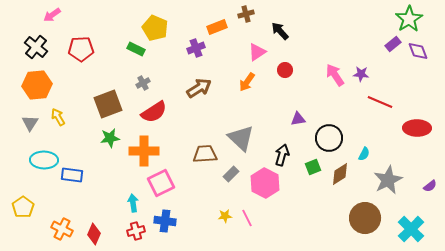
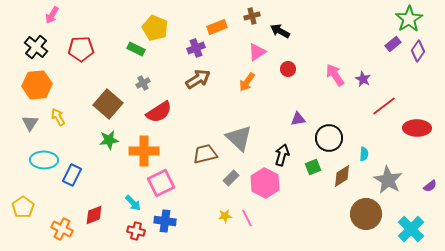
brown cross at (246, 14): moved 6 px right, 2 px down
pink arrow at (52, 15): rotated 24 degrees counterclockwise
black arrow at (280, 31): rotated 18 degrees counterclockwise
purple diamond at (418, 51): rotated 55 degrees clockwise
red circle at (285, 70): moved 3 px right, 1 px up
purple star at (361, 74): moved 2 px right, 5 px down; rotated 21 degrees clockwise
brown arrow at (199, 88): moved 1 px left, 9 px up
red line at (380, 102): moved 4 px right, 4 px down; rotated 60 degrees counterclockwise
brown square at (108, 104): rotated 28 degrees counterclockwise
red semicircle at (154, 112): moved 5 px right
green star at (110, 138): moved 1 px left, 2 px down
gray triangle at (241, 138): moved 2 px left
brown trapezoid at (205, 154): rotated 10 degrees counterclockwise
cyan semicircle at (364, 154): rotated 24 degrees counterclockwise
gray rectangle at (231, 174): moved 4 px down
brown diamond at (340, 174): moved 2 px right, 2 px down
blue rectangle at (72, 175): rotated 70 degrees counterclockwise
gray star at (388, 180): rotated 16 degrees counterclockwise
cyan arrow at (133, 203): rotated 144 degrees clockwise
brown circle at (365, 218): moved 1 px right, 4 px up
red cross at (136, 231): rotated 30 degrees clockwise
red diamond at (94, 234): moved 19 px up; rotated 45 degrees clockwise
